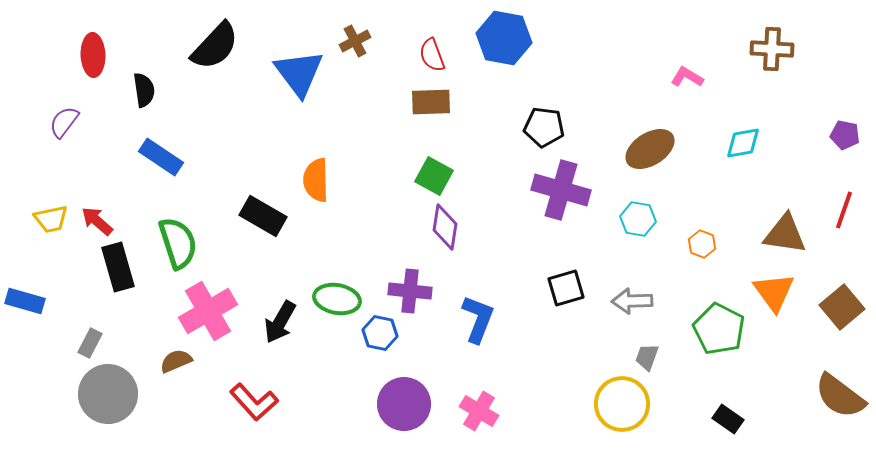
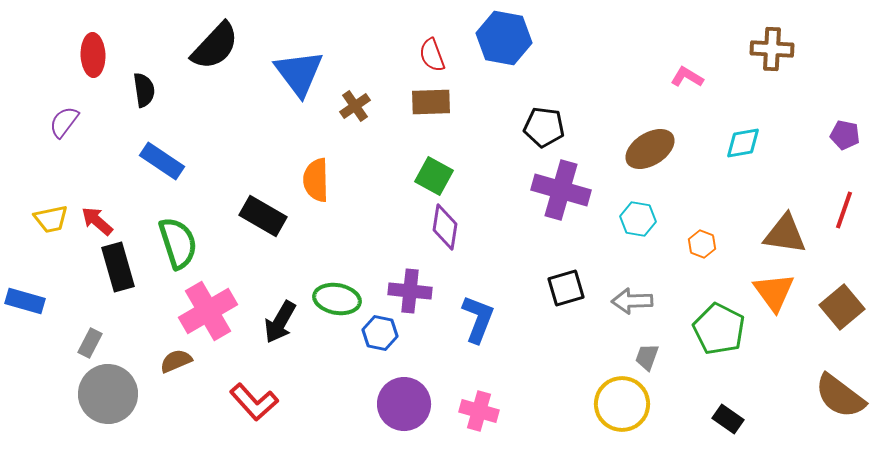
brown cross at (355, 41): moved 65 px down; rotated 8 degrees counterclockwise
blue rectangle at (161, 157): moved 1 px right, 4 px down
pink cross at (479, 411): rotated 15 degrees counterclockwise
